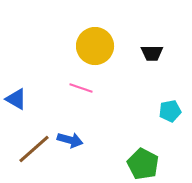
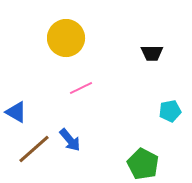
yellow circle: moved 29 px left, 8 px up
pink line: rotated 45 degrees counterclockwise
blue triangle: moved 13 px down
blue arrow: rotated 35 degrees clockwise
